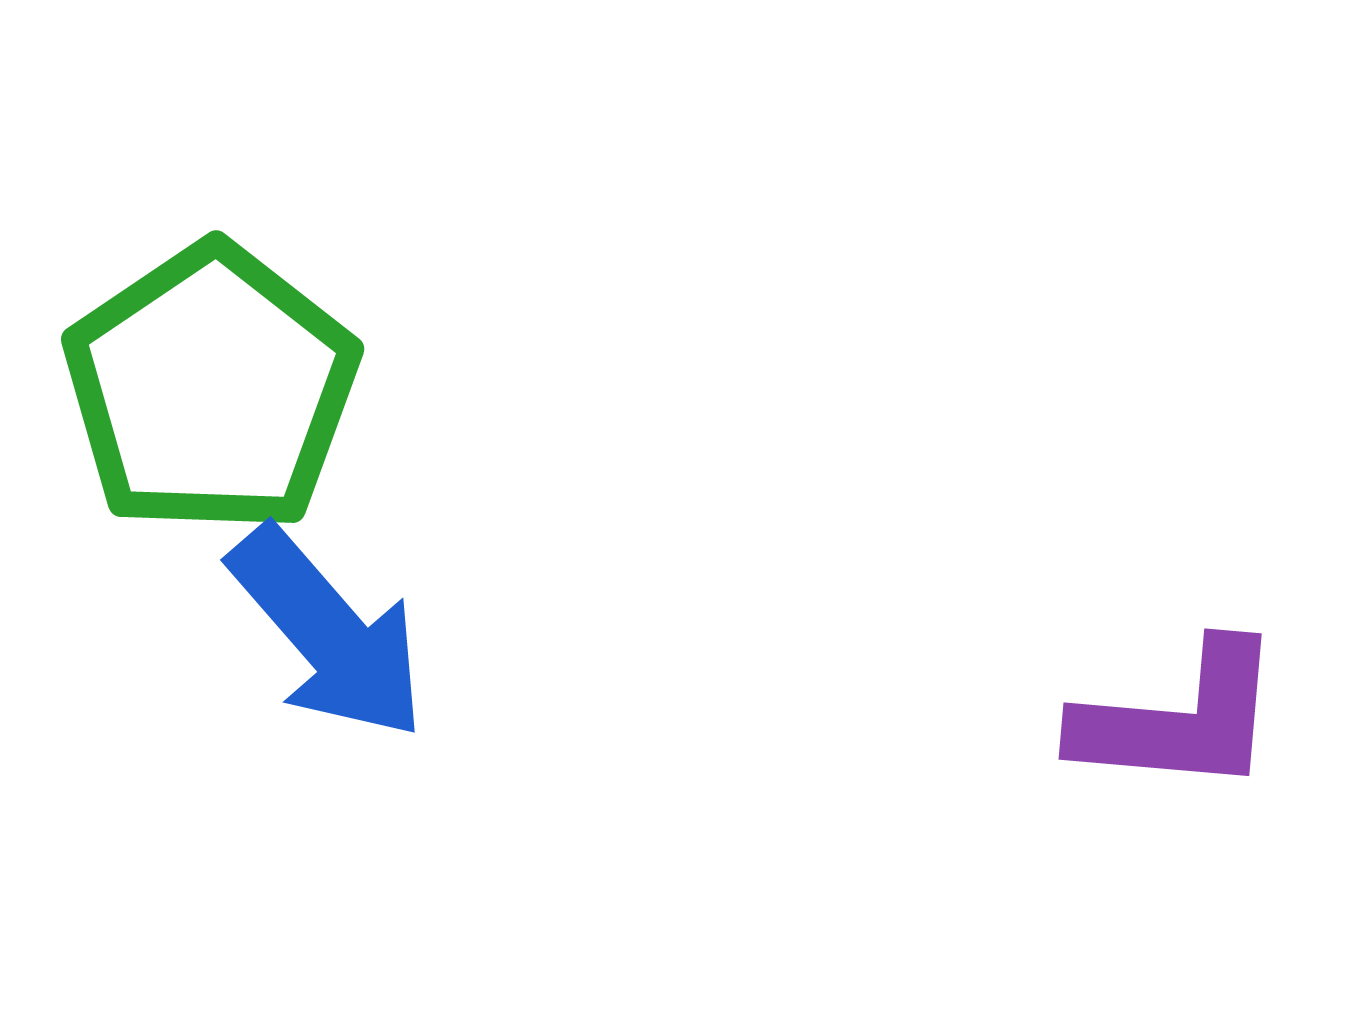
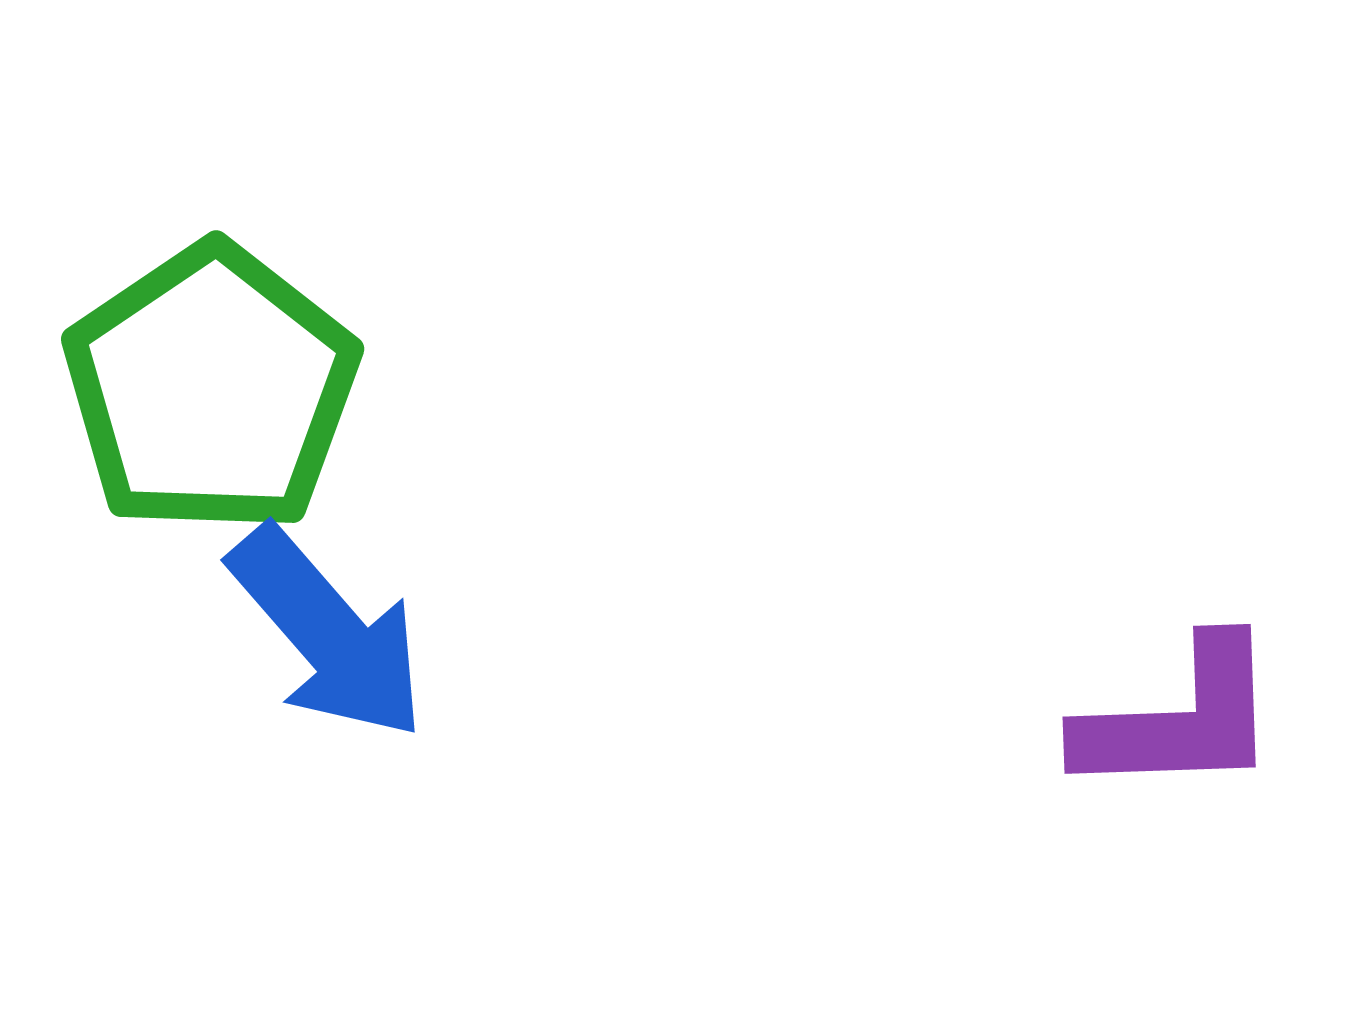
purple L-shape: rotated 7 degrees counterclockwise
